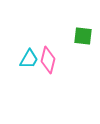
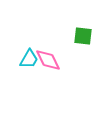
pink diamond: rotated 40 degrees counterclockwise
